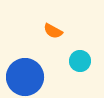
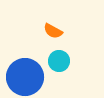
cyan circle: moved 21 px left
